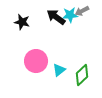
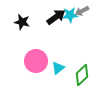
black arrow: rotated 108 degrees clockwise
cyan triangle: moved 1 px left, 2 px up
